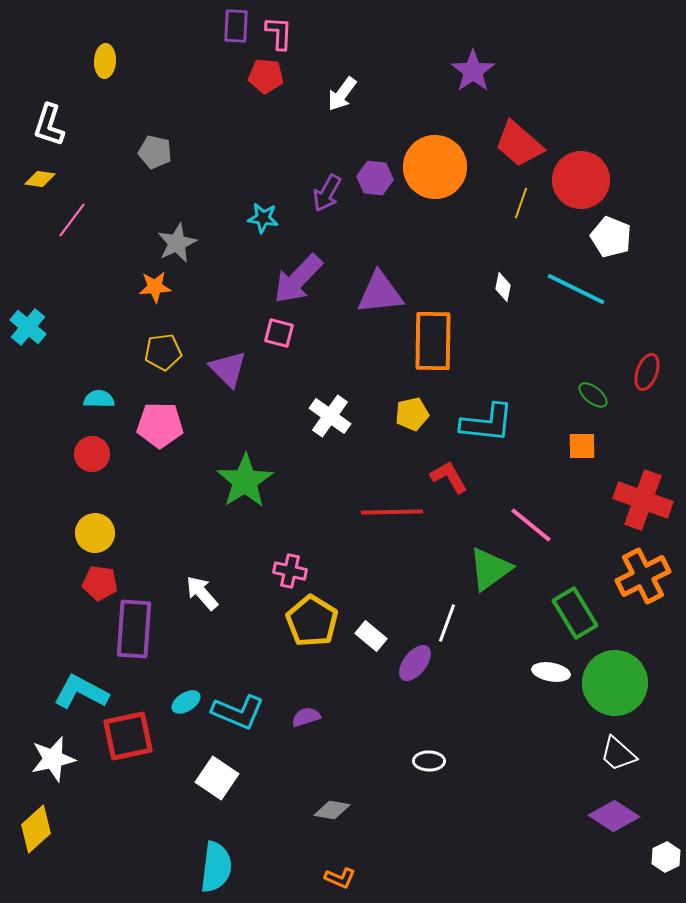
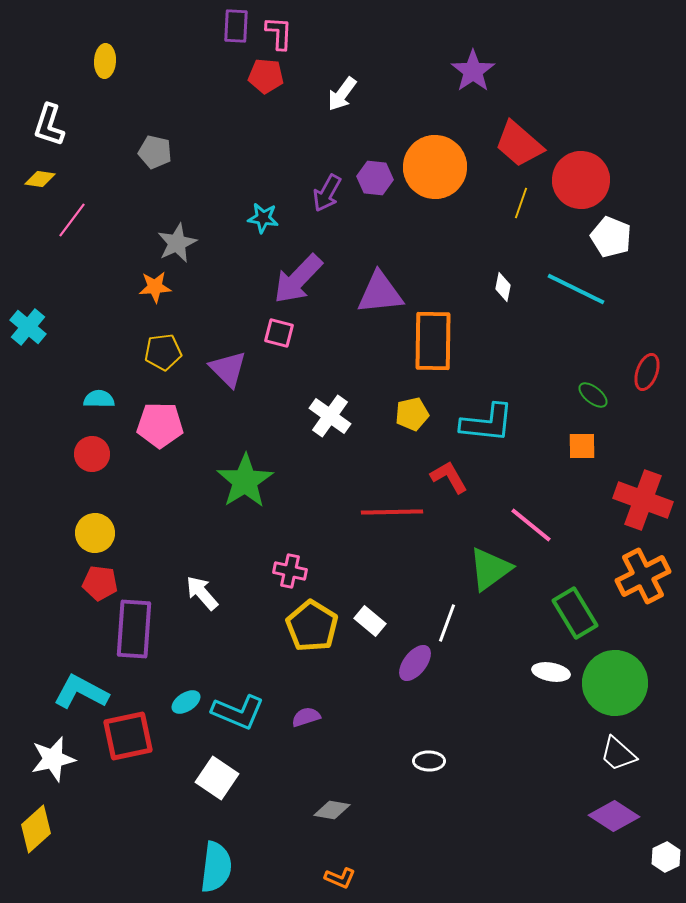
yellow pentagon at (312, 621): moved 5 px down
white rectangle at (371, 636): moved 1 px left, 15 px up
